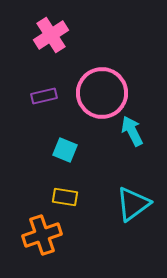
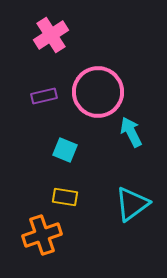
pink circle: moved 4 px left, 1 px up
cyan arrow: moved 1 px left, 1 px down
cyan triangle: moved 1 px left
